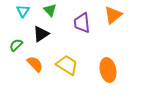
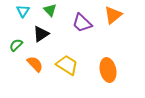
purple trapezoid: rotated 40 degrees counterclockwise
